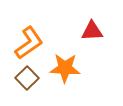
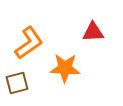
red triangle: moved 1 px right, 1 px down
brown square: moved 10 px left, 5 px down; rotated 30 degrees clockwise
